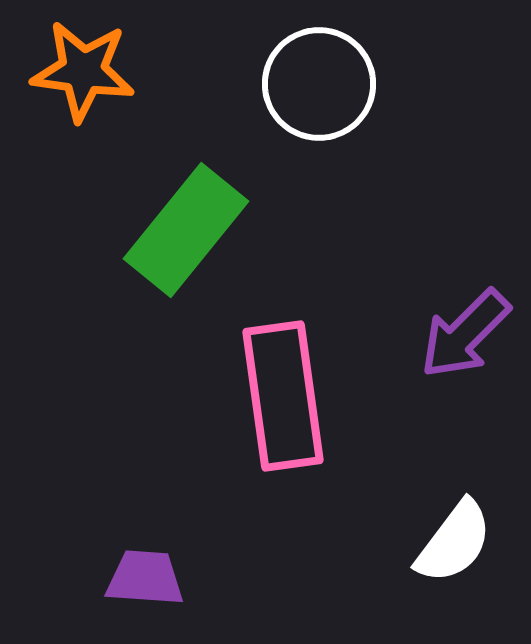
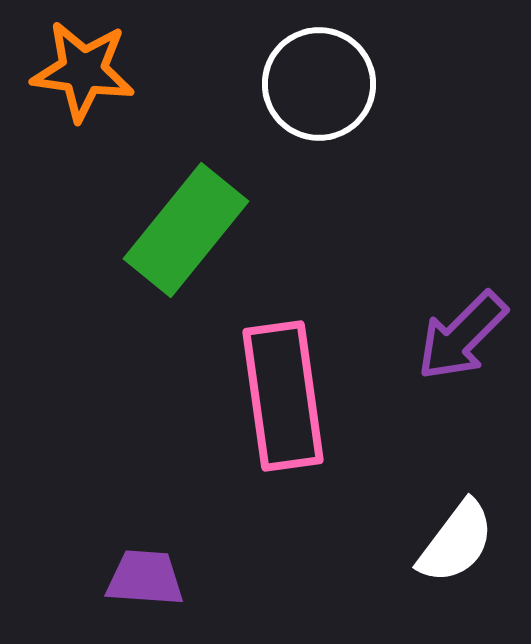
purple arrow: moved 3 px left, 2 px down
white semicircle: moved 2 px right
